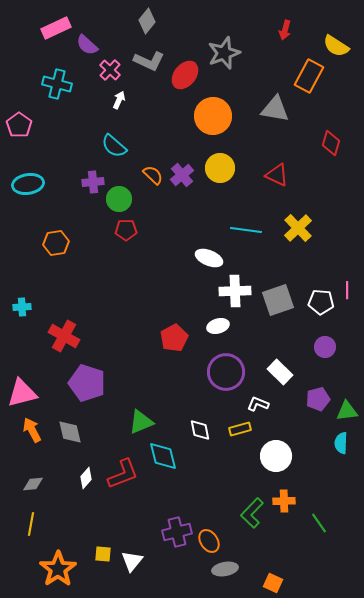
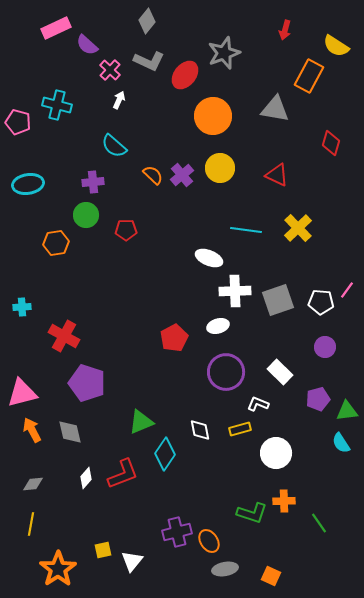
cyan cross at (57, 84): moved 21 px down
pink pentagon at (19, 125): moved 1 px left, 3 px up; rotated 20 degrees counterclockwise
green circle at (119, 199): moved 33 px left, 16 px down
pink line at (347, 290): rotated 36 degrees clockwise
cyan semicircle at (341, 443): rotated 35 degrees counterclockwise
cyan diamond at (163, 456): moved 2 px right, 2 px up; rotated 48 degrees clockwise
white circle at (276, 456): moved 3 px up
green L-shape at (252, 513): rotated 116 degrees counterclockwise
yellow square at (103, 554): moved 4 px up; rotated 18 degrees counterclockwise
orange square at (273, 583): moved 2 px left, 7 px up
